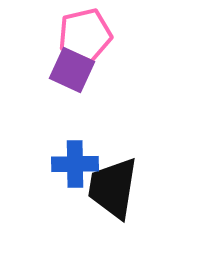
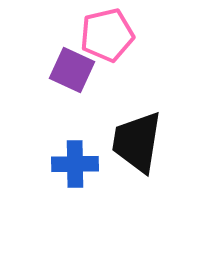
pink pentagon: moved 22 px right
black trapezoid: moved 24 px right, 46 px up
